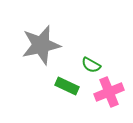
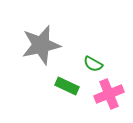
green semicircle: moved 2 px right, 1 px up
pink cross: moved 2 px down
